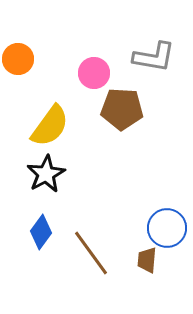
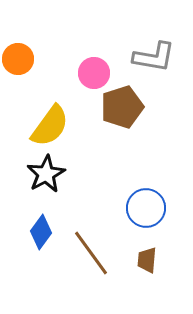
brown pentagon: moved 2 px up; rotated 21 degrees counterclockwise
blue circle: moved 21 px left, 20 px up
